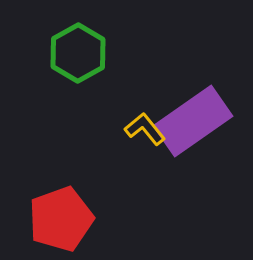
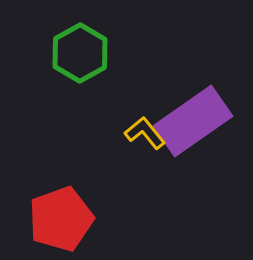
green hexagon: moved 2 px right
yellow L-shape: moved 4 px down
